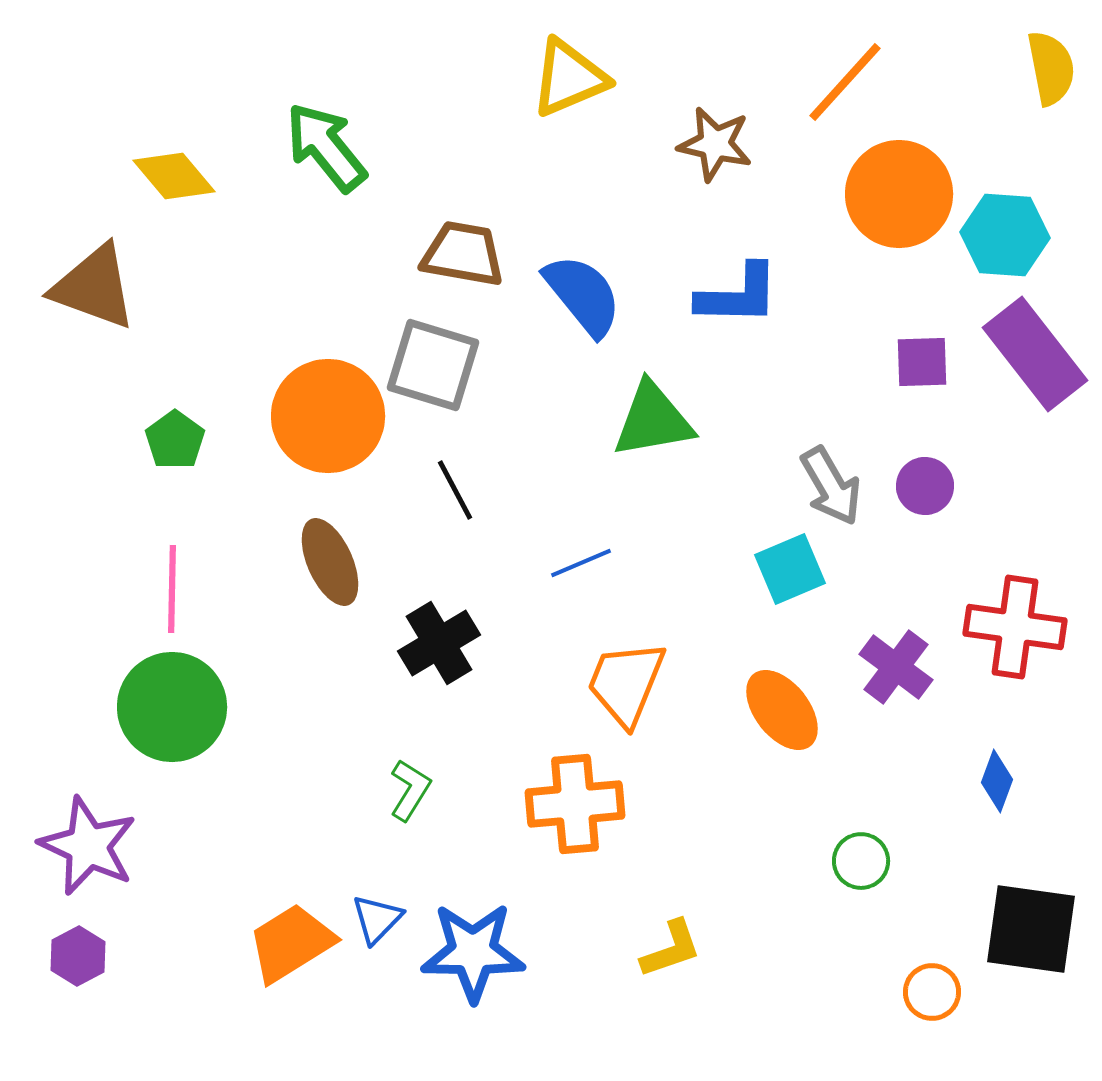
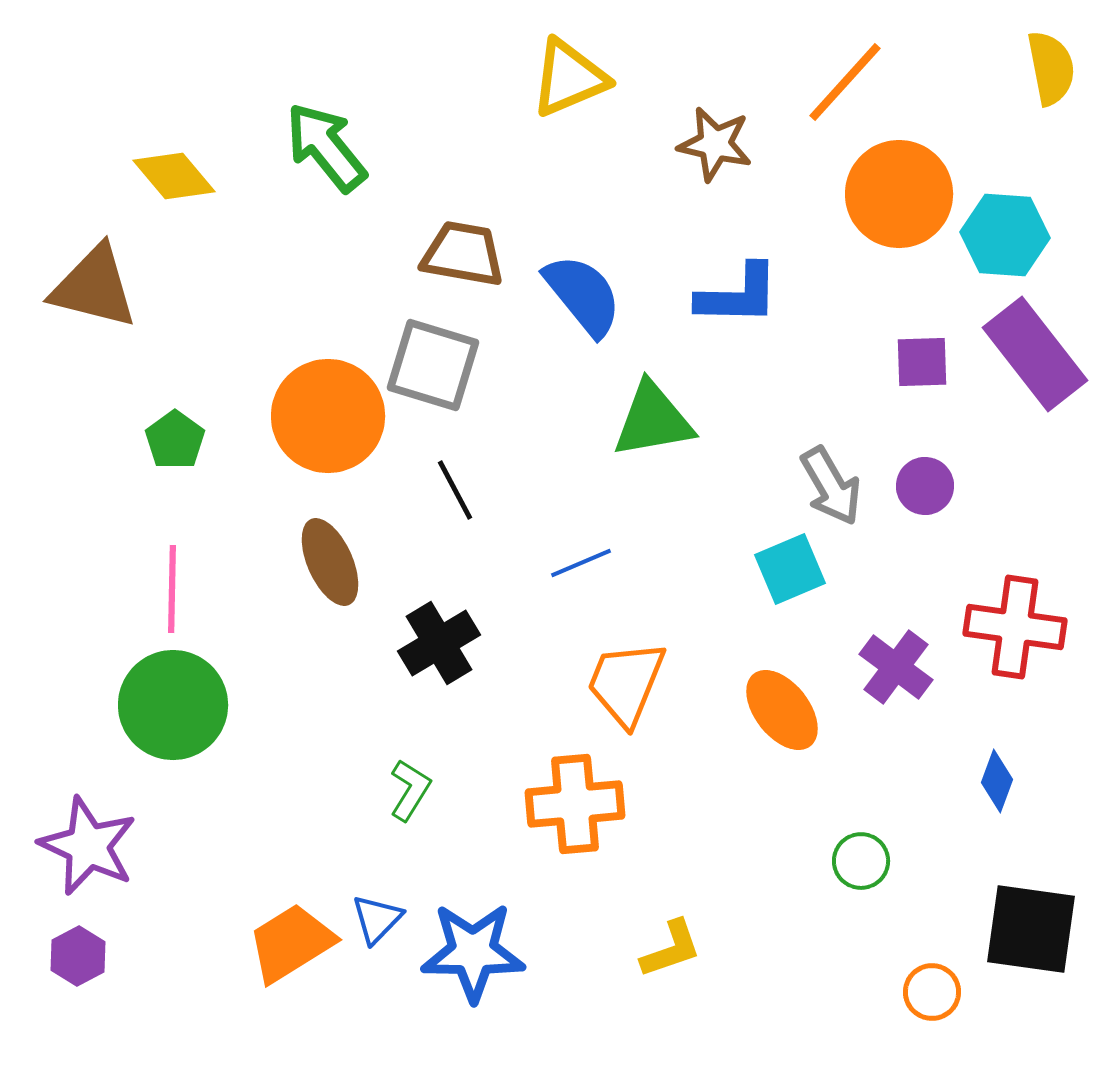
brown triangle at (94, 287): rotated 6 degrees counterclockwise
green circle at (172, 707): moved 1 px right, 2 px up
